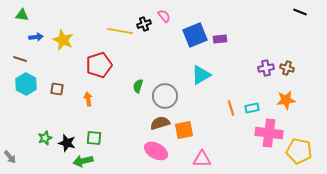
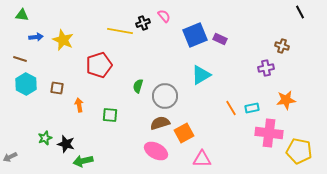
black line: rotated 40 degrees clockwise
black cross: moved 1 px left, 1 px up
purple rectangle: rotated 32 degrees clockwise
brown cross: moved 5 px left, 22 px up
brown square: moved 1 px up
orange arrow: moved 9 px left, 6 px down
orange line: rotated 14 degrees counterclockwise
orange square: moved 3 px down; rotated 18 degrees counterclockwise
green square: moved 16 px right, 23 px up
black star: moved 1 px left, 1 px down
gray arrow: rotated 104 degrees clockwise
